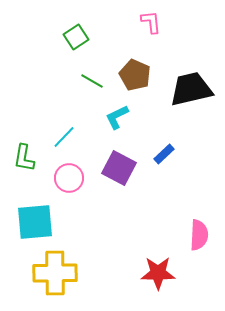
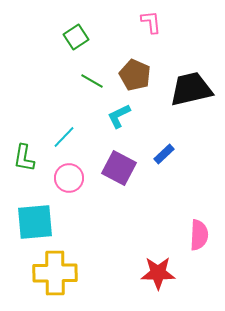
cyan L-shape: moved 2 px right, 1 px up
